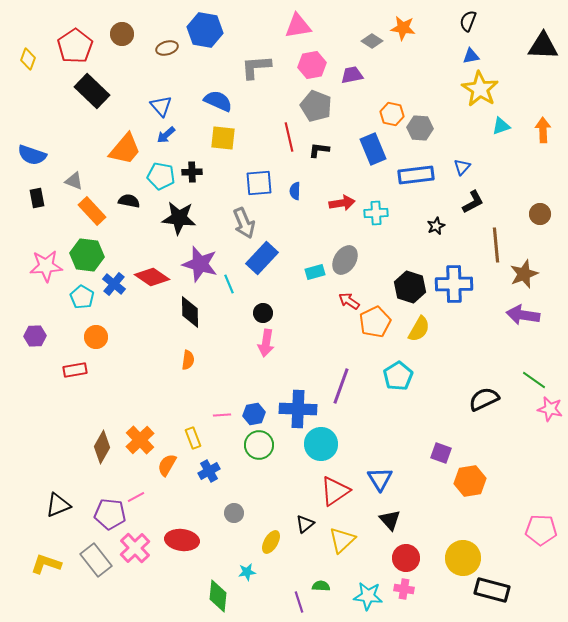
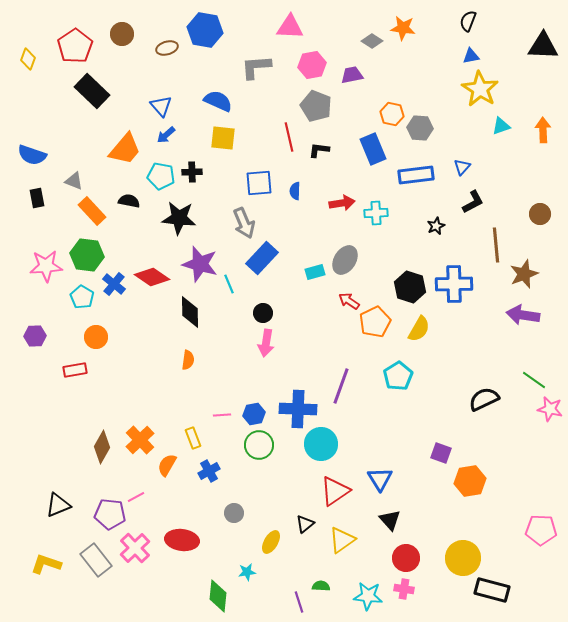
pink triangle at (298, 26): moved 8 px left, 1 px down; rotated 12 degrees clockwise
yellow triangle at (342, 540): rotated 8 degrees clockwise
